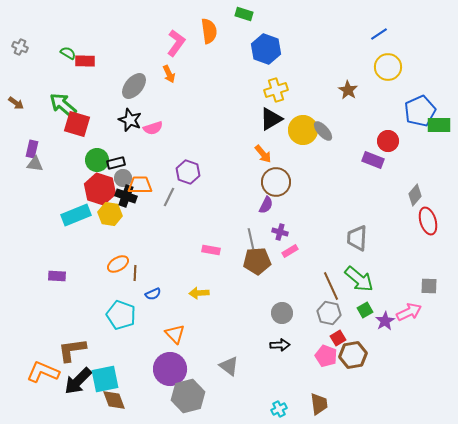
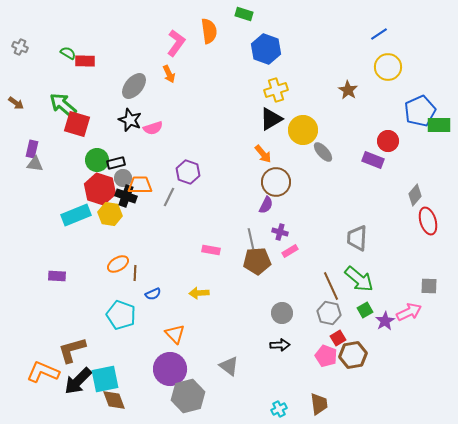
gray ellipse at (323, 131): moved 21 px down
brown L-shape at (72, 350): rotated 8 degrees counterclockwise
